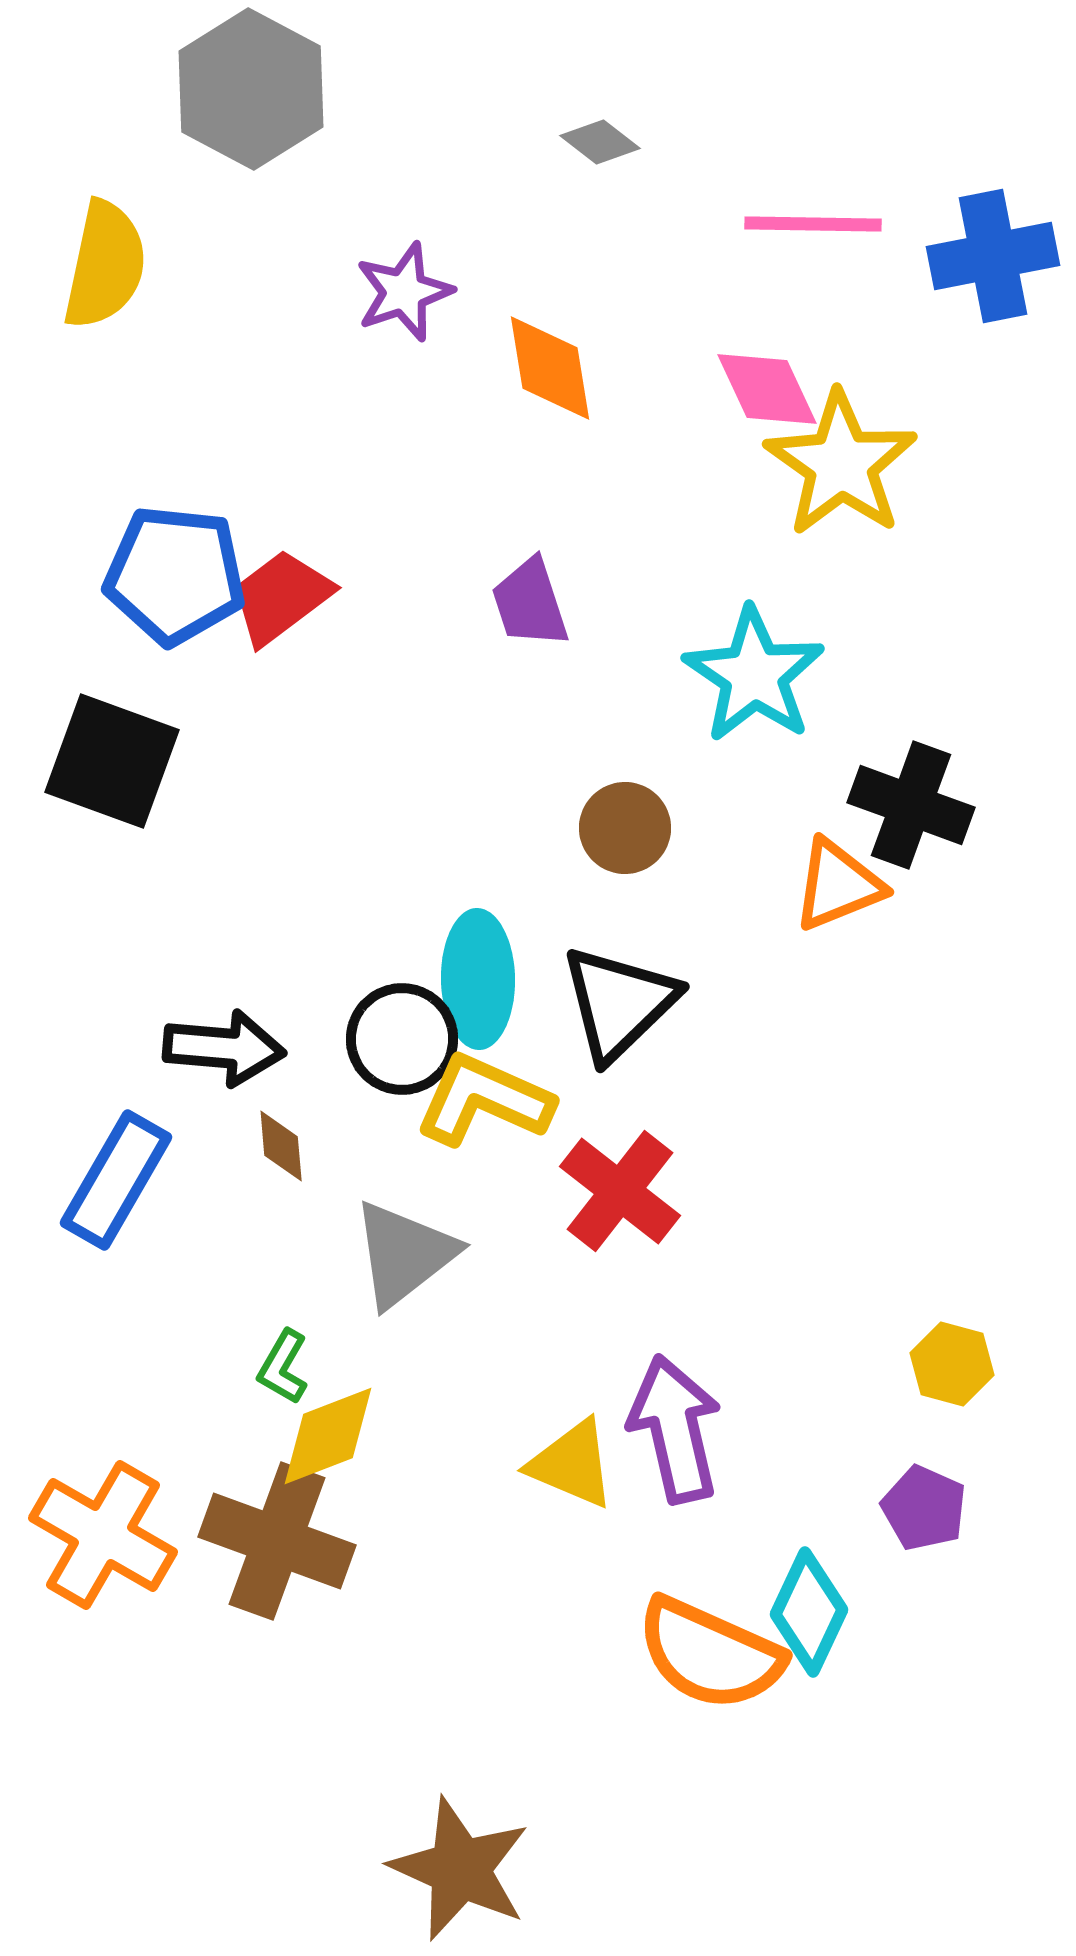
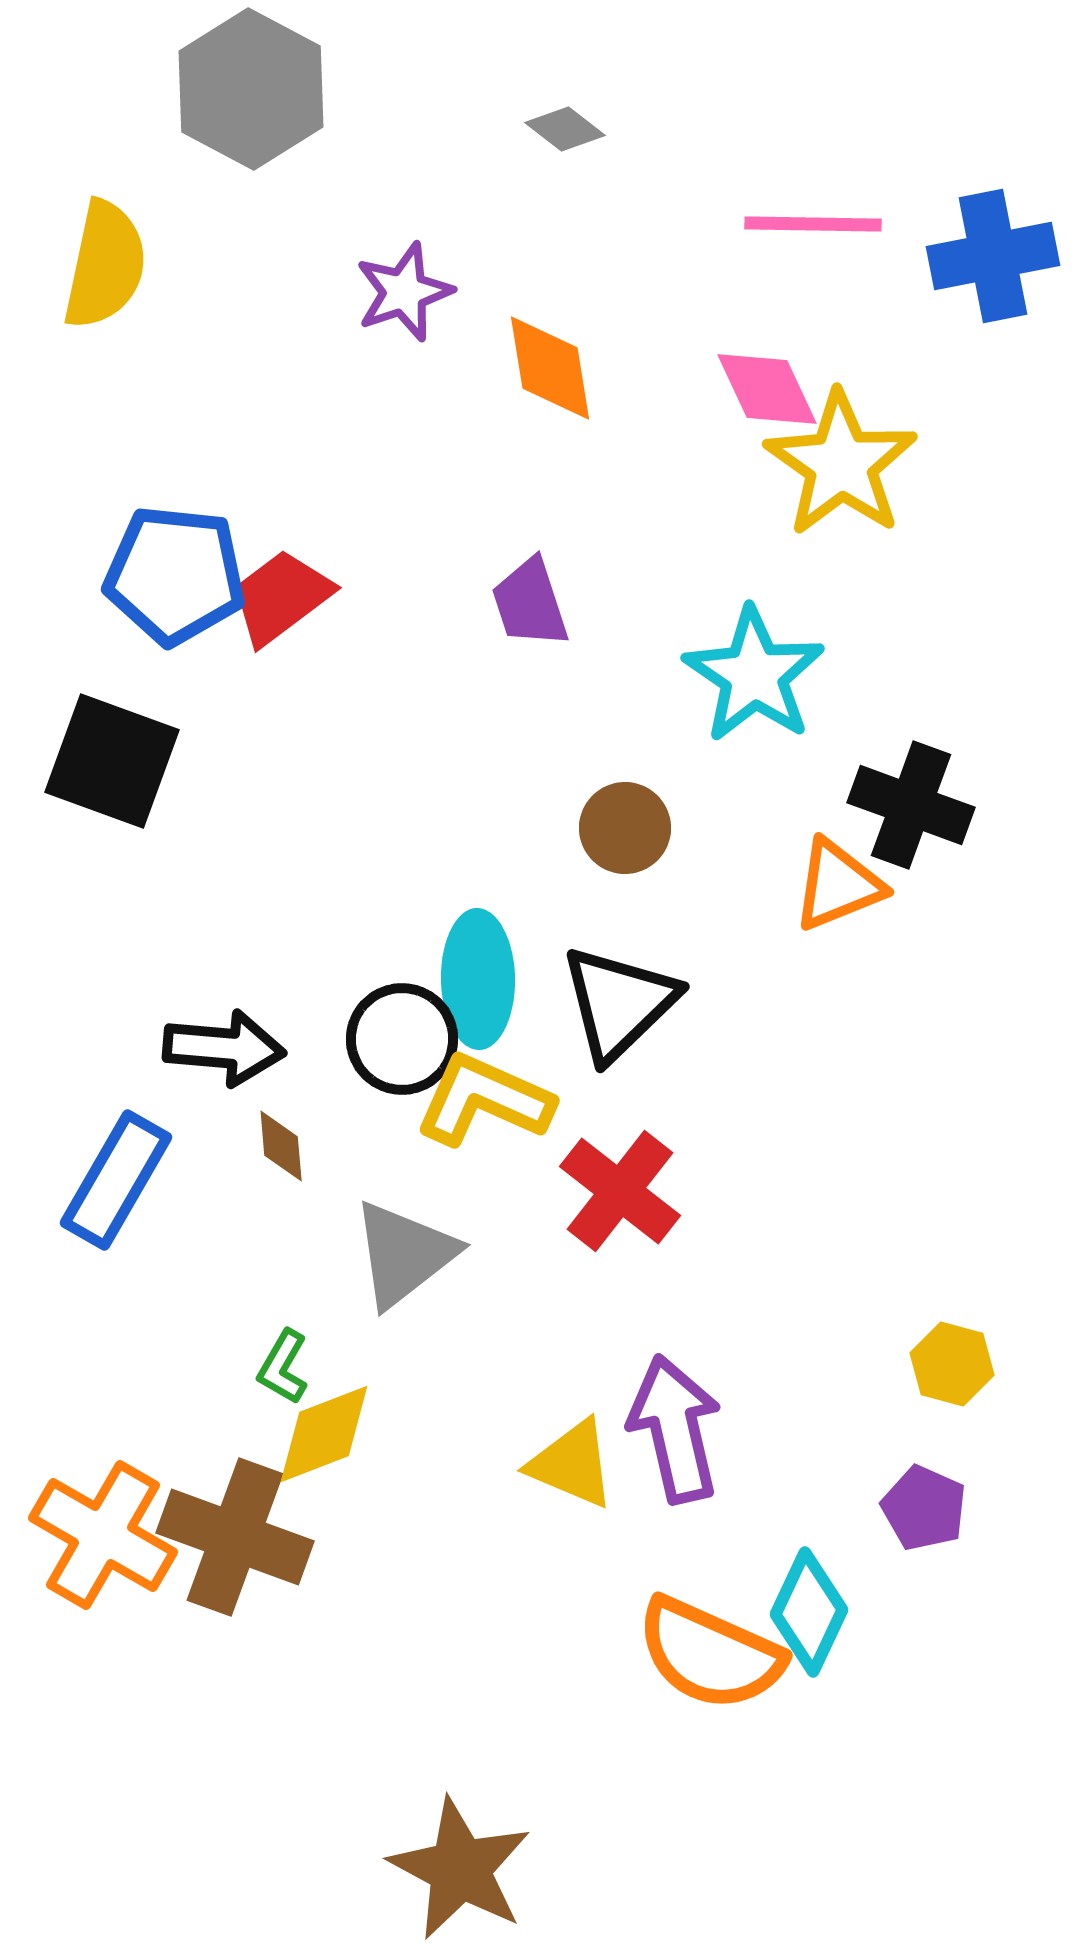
gray diamond: moved 35 px left, 13 px up
yellow diamond: moved 4 px left, 2 px up
brown cross: moved 42 px left, 4 px up
brown star: rotated 4 degrees clockwise
